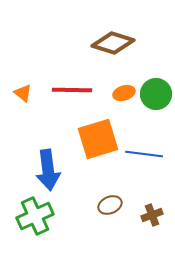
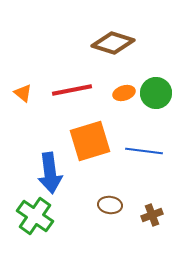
red line: rotated 12 degrees counterclockwise
green circle: moved 1 px up
orange square: moved 8 px left, 2 px down
blue line: moved 3 px up
blue arrow: moved 2 px right, 3 px down
brown ellipse: rotated 30 degrees clockwise
green cross: rotated 30 degrees counterclockwise
